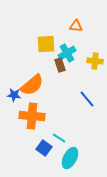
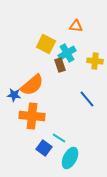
yellow square: rotated 30 degrees clockwise
